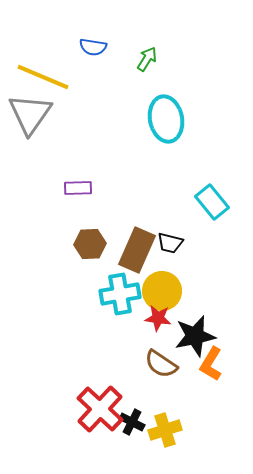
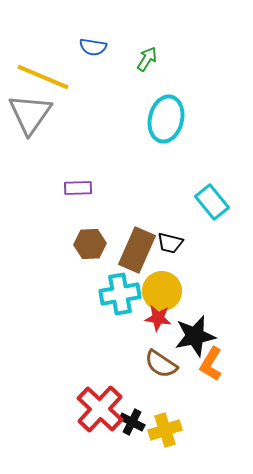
cyan ellipse: rotated 24 degrees clockwise
